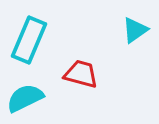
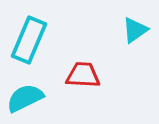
red trapezoid: moved 2 px right, 1 px down; rotated 12 degrees counterclockwise
